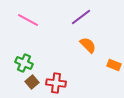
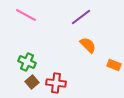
pink line: moved 2 px left, 5 px up
green cross: moved 3 px right, 1 px up
